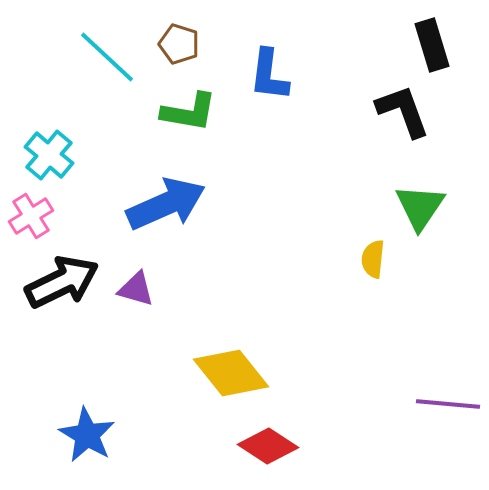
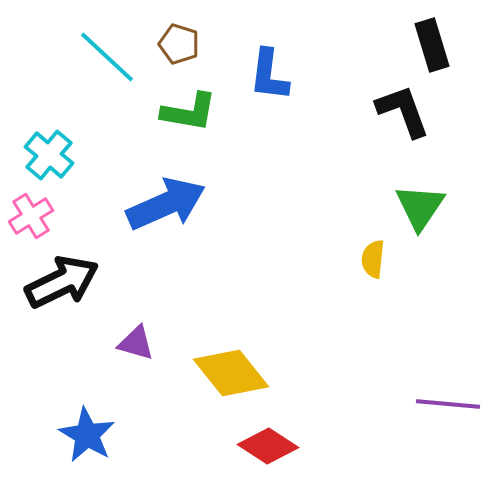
purple triangle: moved 54 px down
